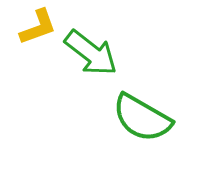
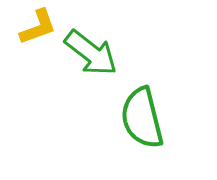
green semicircle: rotated 46 degrees clockwise
